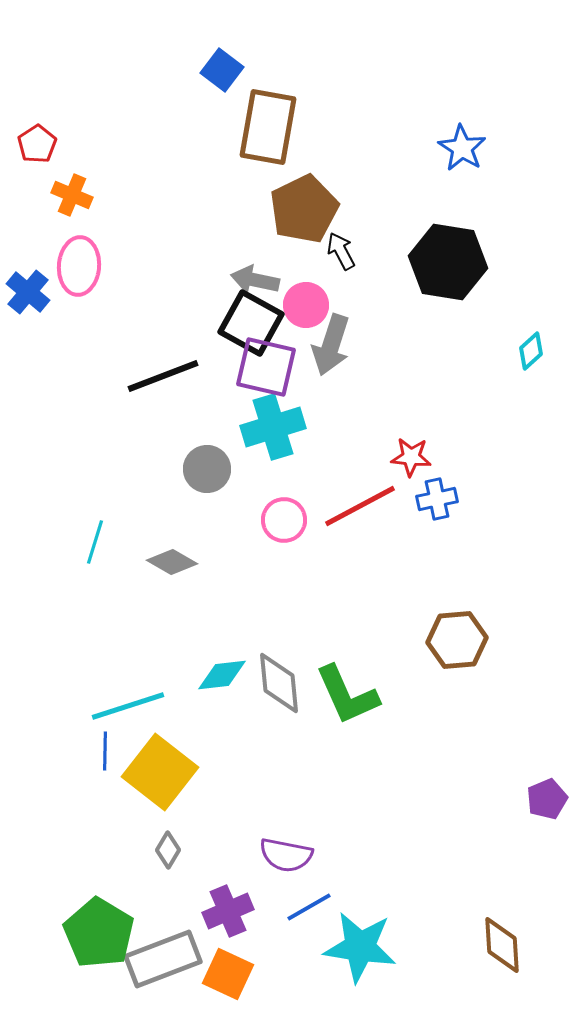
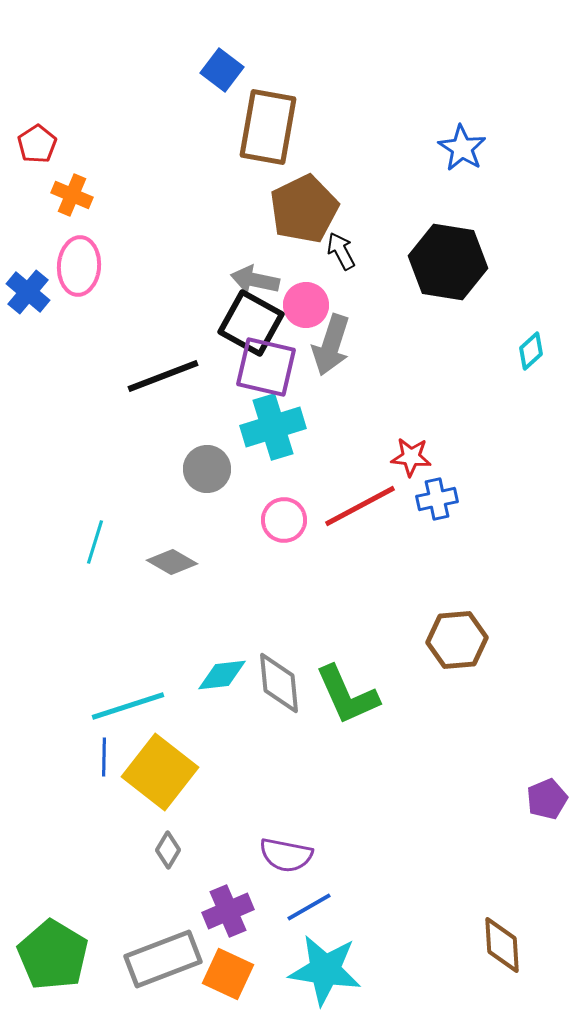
blue line at (105, 751): moved 1 px left, 6 px down
green pentagon at (99, 933): moved 46 px left, 22 px down
cyan star at (360, 947): moved 35 px left, 23 px down
